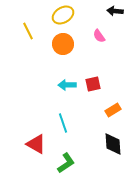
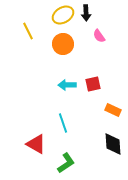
black arrow: moved 29 px left, 2 px down; rotated 98 degrees counterclockwise
orange rectangle: rotated 56 degrees clockwise
